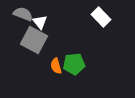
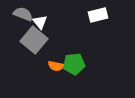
white rectangle: moved 3 px left, 2 px up; rotated 60 degrees counterclockwise
gray square: rotated 12 degrees clockwise
orange semicircle: rotated 63 degrees counterclockwise
